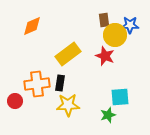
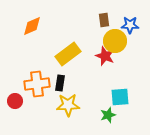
yellow circle: moved 6 px down
